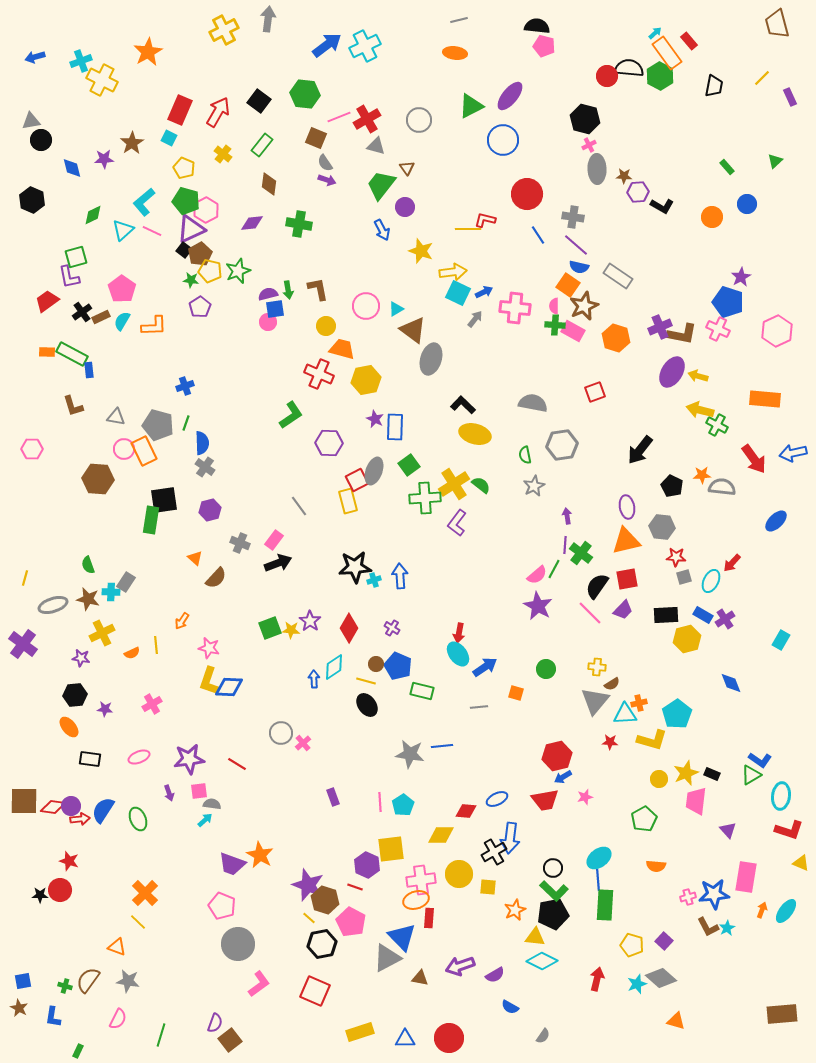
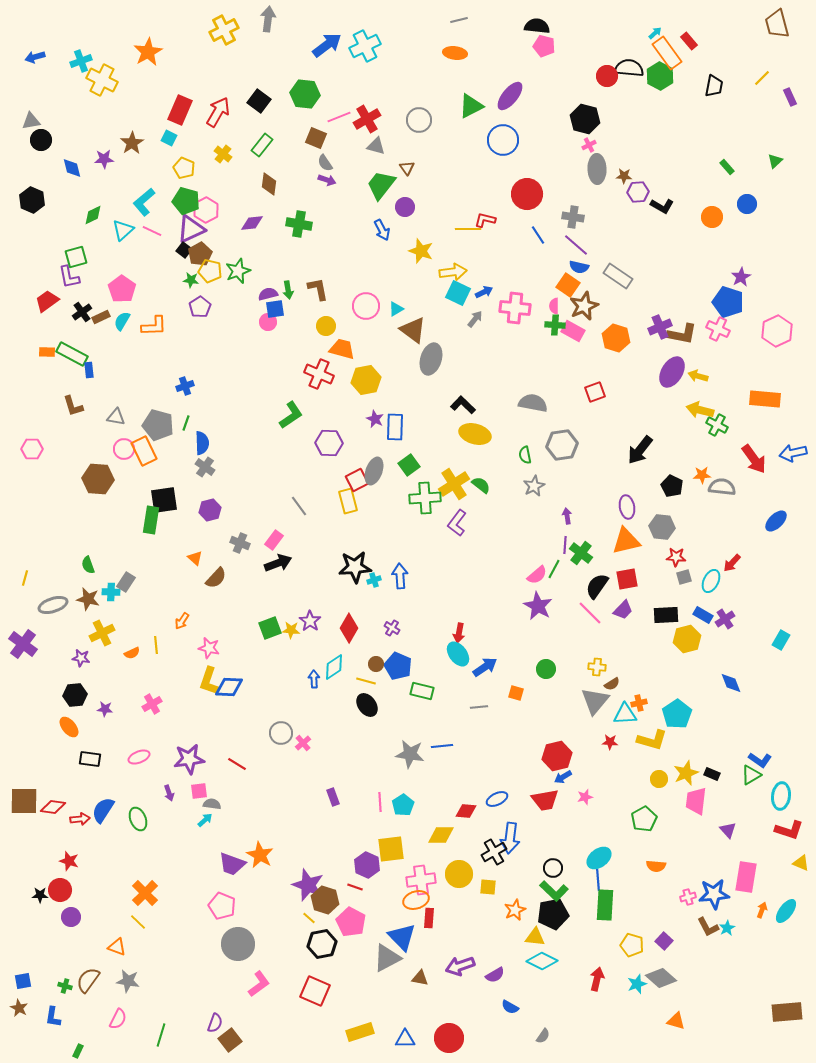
purple circle at (71, 806): moved 111 px down
brown rectangle at (782, 1014): moved 5 px right, 2 px up
